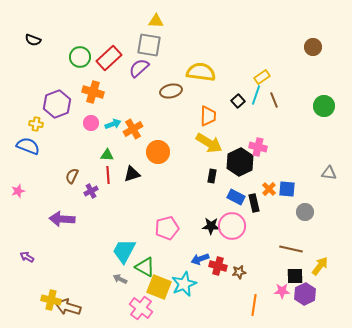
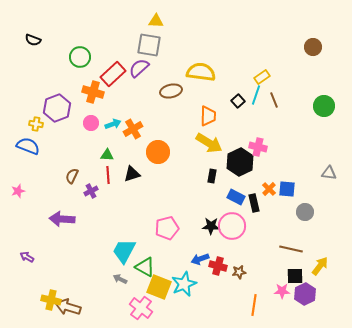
red rectangle at (109, 58): moved 4 px right, 16 px down
purple hexagon at (57, 104): moved 4 px down
